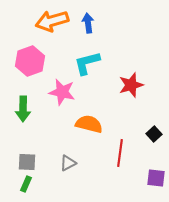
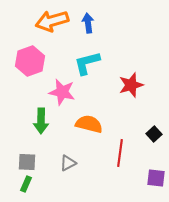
green arrow: moved 18 px right, 12 px down
